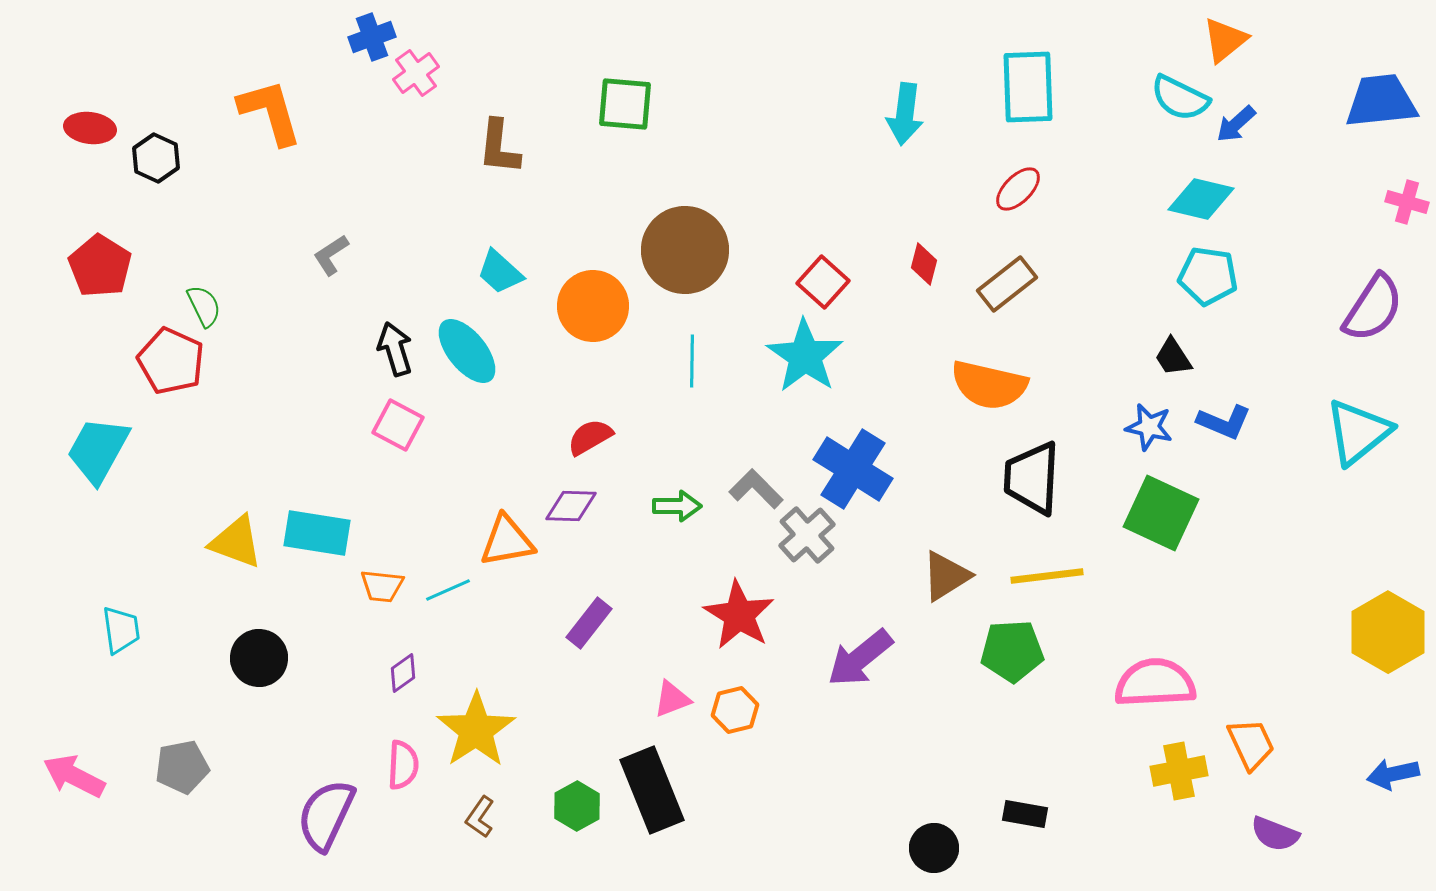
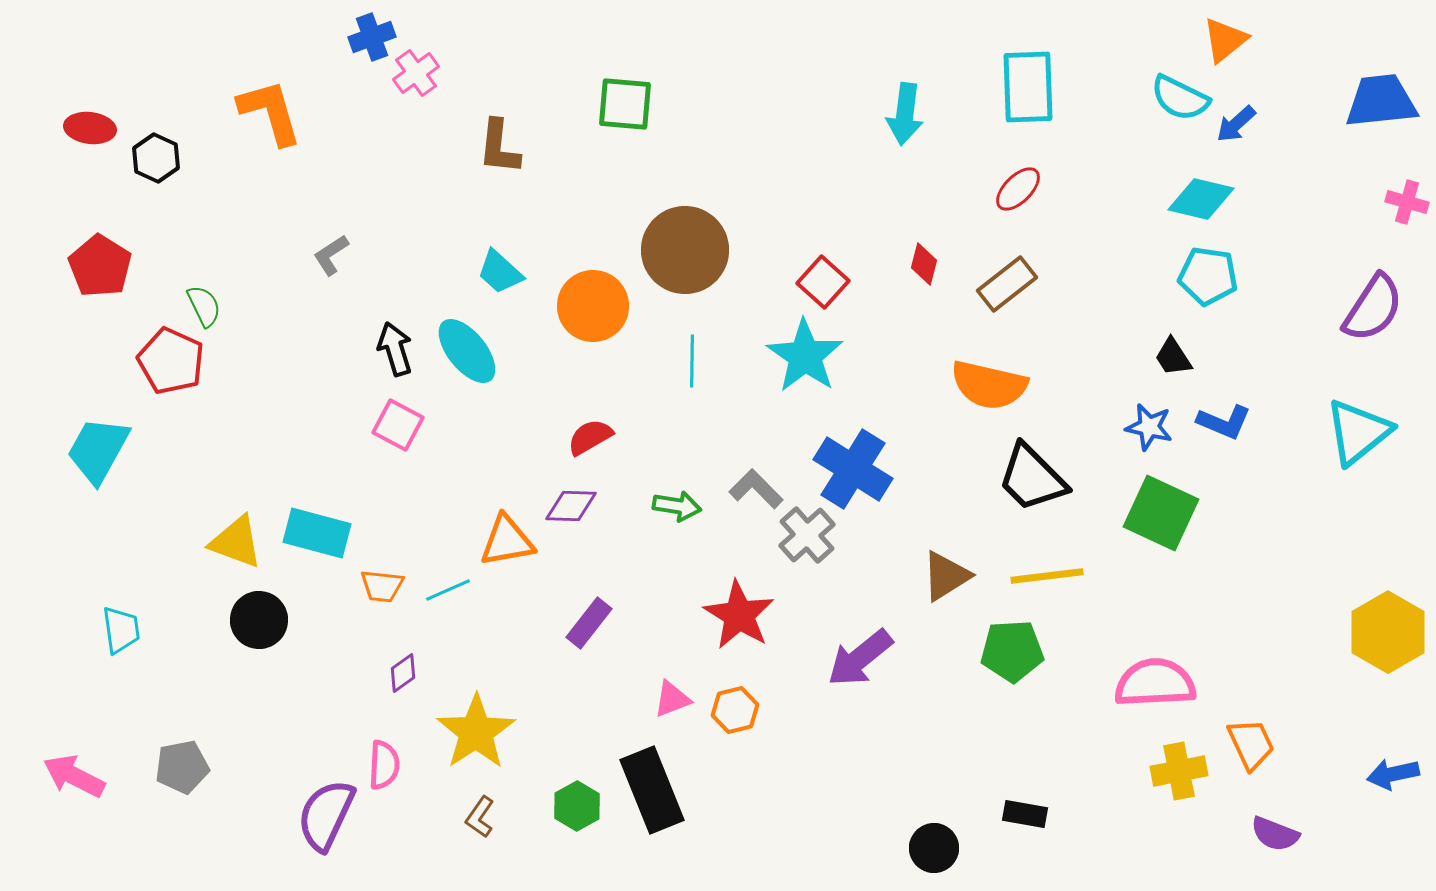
black trapezoid at (1032, 478): rotated 48 degrees counterclockwise
green arrow at (677, 506): rotated 9 degrees clockwise
cyan rectangle at (317, 533): rotated 6 degrees clockwise
black circle at (259, 658): moved 38 px up
yellow star at (476, 730): moved 2 px down
pink semicircle at (403, 765): moved 19 px left
